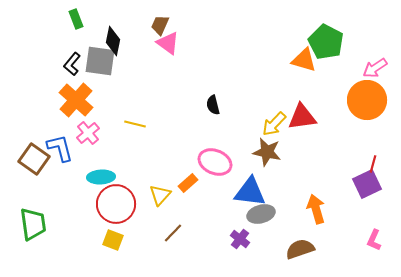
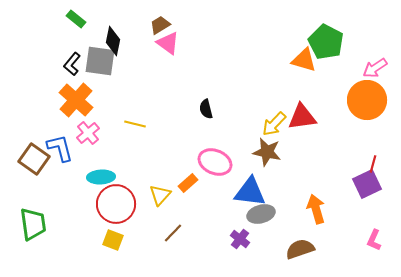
green rectangle: rotated 30 degrees counterclockwise
brown trapezoid: rotated 35 degrees clockwise
black semicircle: moved 7 px left, 4 px down
